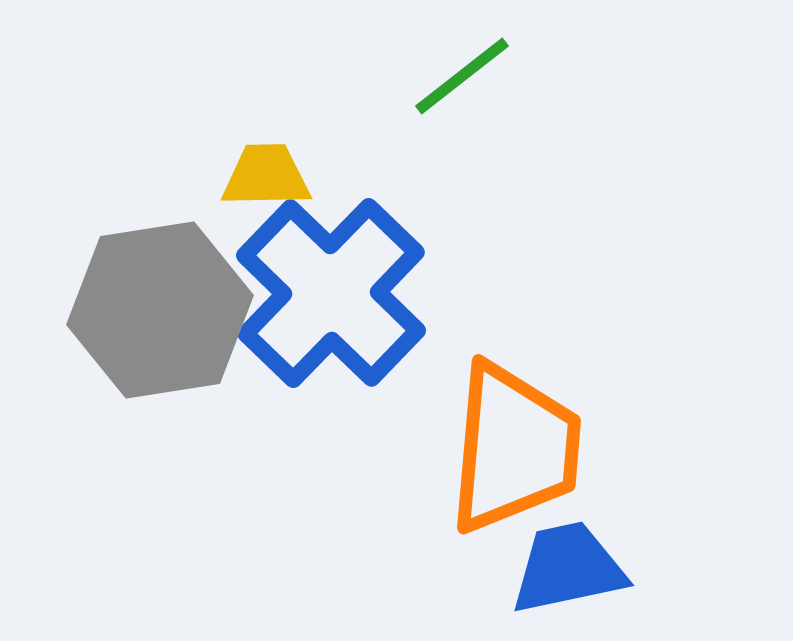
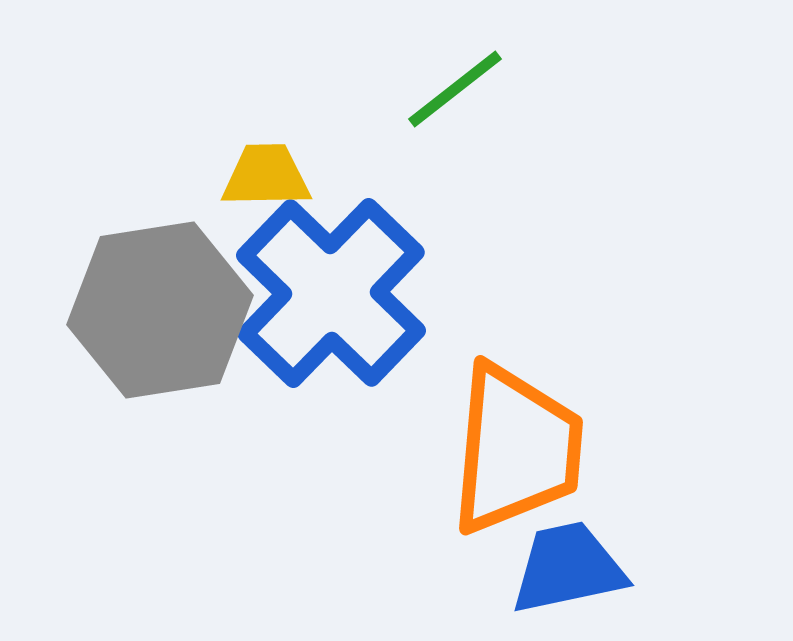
green line: moved 7 px left, 13 px down
orange trapezoid: moved 2 px right, 1 px down
